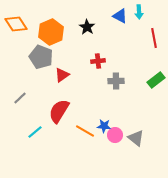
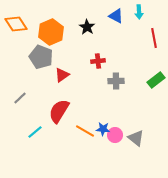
blue triangle: moved 4 px left
blue star: moved 1 px left, 3 px down
